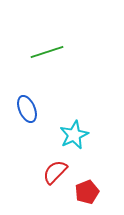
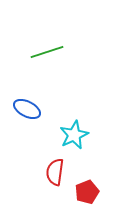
blue ellipse: rotated 40 degrees counterclockwise
red semicircle: rotated 36 degrees counterclockwise
